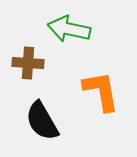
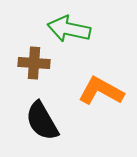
brown cross: moved 6 px right
orange L-shape: rotated 51 degrees counterclockwise
